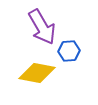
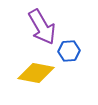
yellow diamond: moved 1 px left
